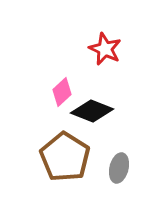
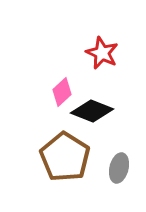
red star: moved 3 px left, 4 px down
